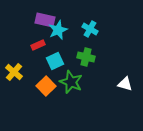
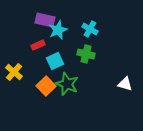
green cross: moved 3 px up
green star: moved 4 px left, 2 px down
